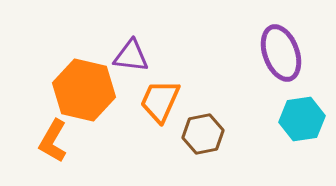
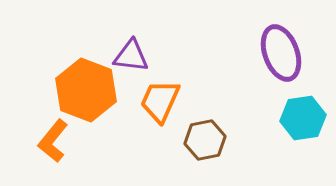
orange hexagon: moved 2 px right; rotated 8 degrees clockwise
cyan hexagon: moved 1 px right, 1 px up
brown hexagon: moved 2 px right, 6 px down
orange L-shape: rotated 9 degrees clockwise
